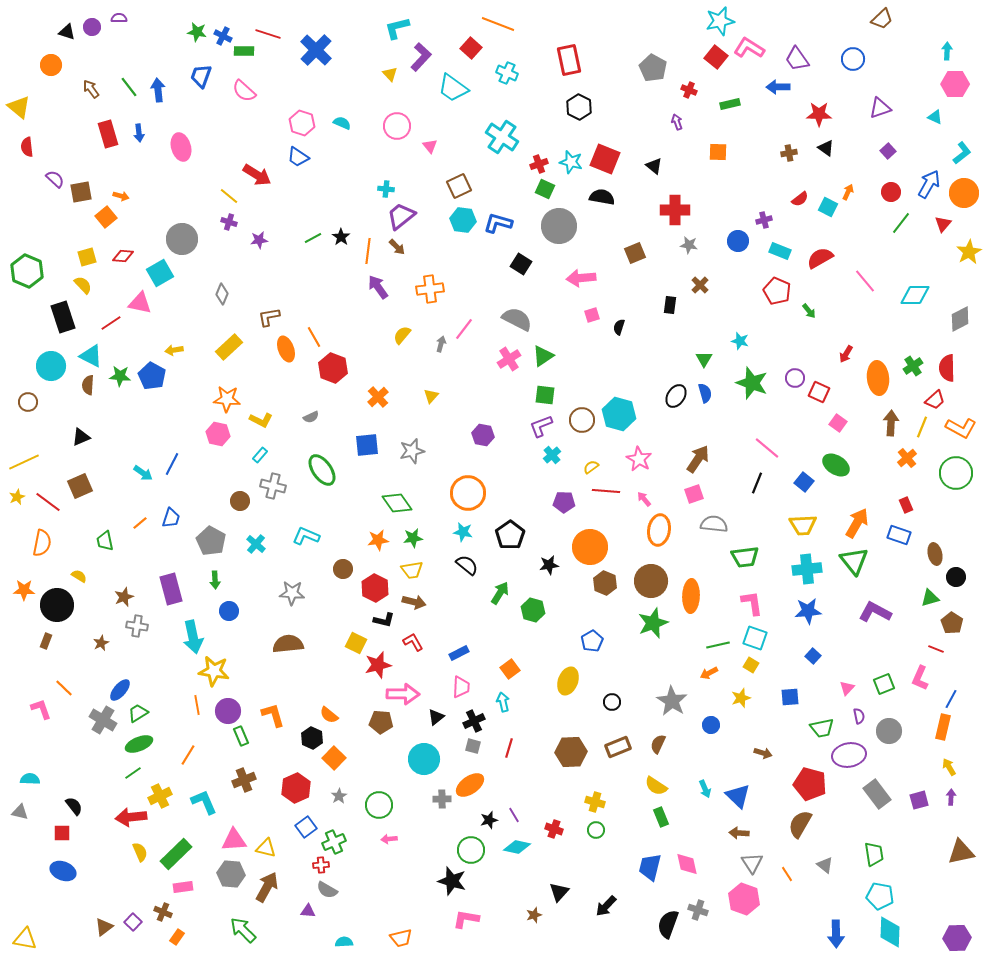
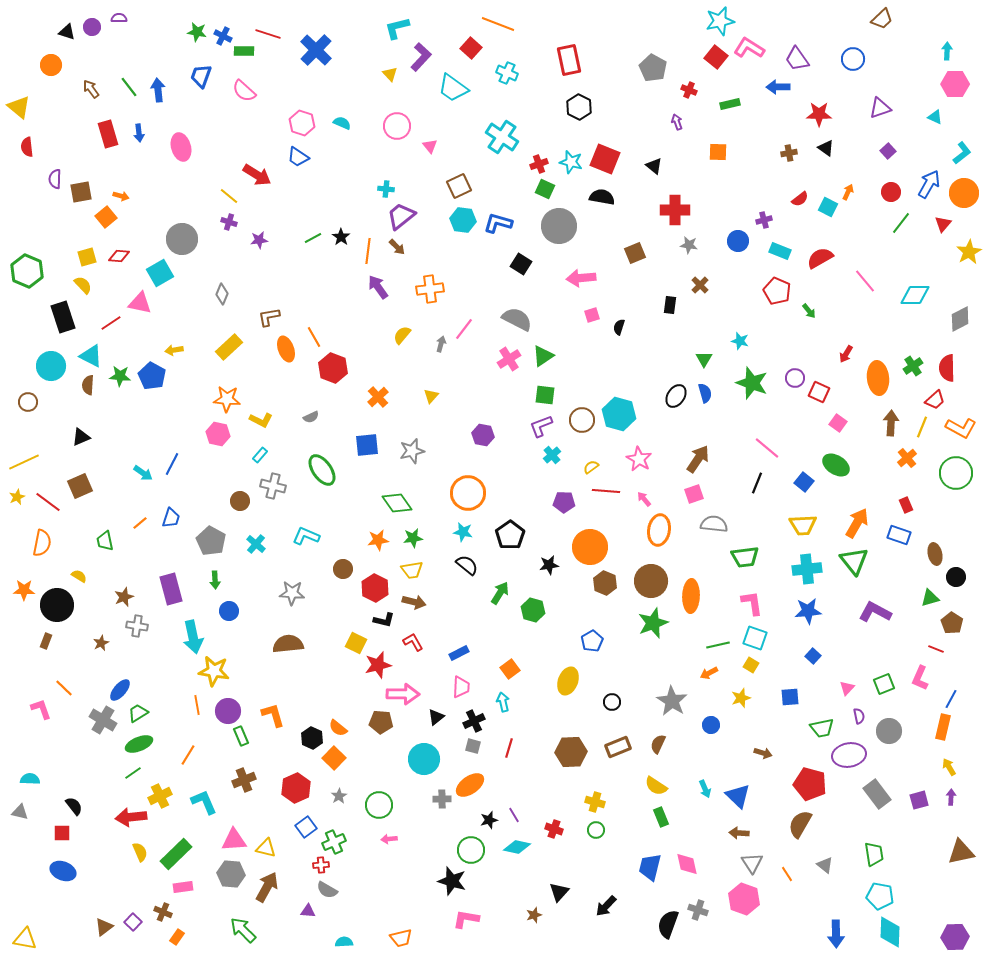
purple semicircle at (55, 179): rotated 132 degrees counterclockwise
red diamond at (123, 256): moved 4 px left
orange semicircle at (329, 715): moved 9 px right, 13 px down
purple hexagon at (957, 938): moved 2 px left, 1 px up
